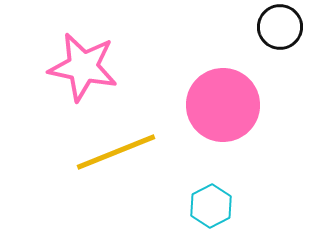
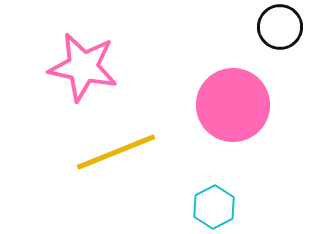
pink circle: moved 10 px right
cyan hexagon: moved 3 px right, 1 px down
